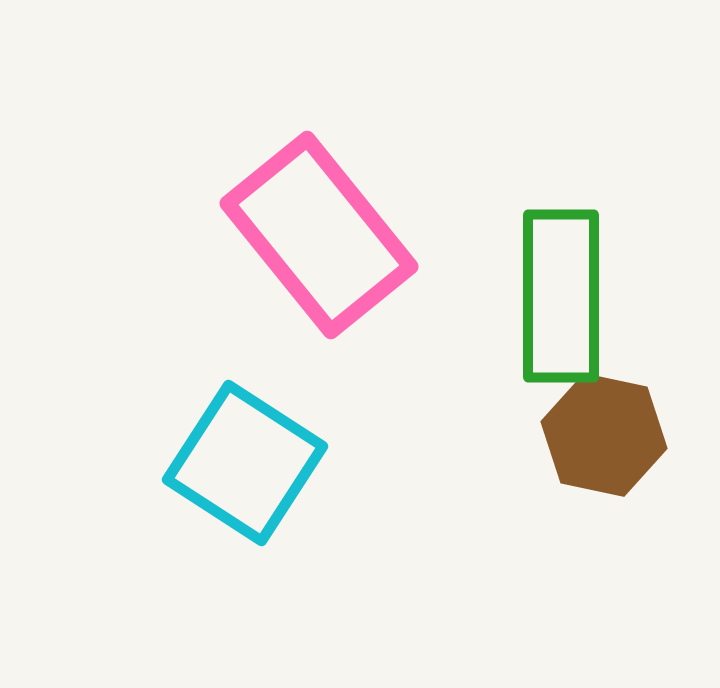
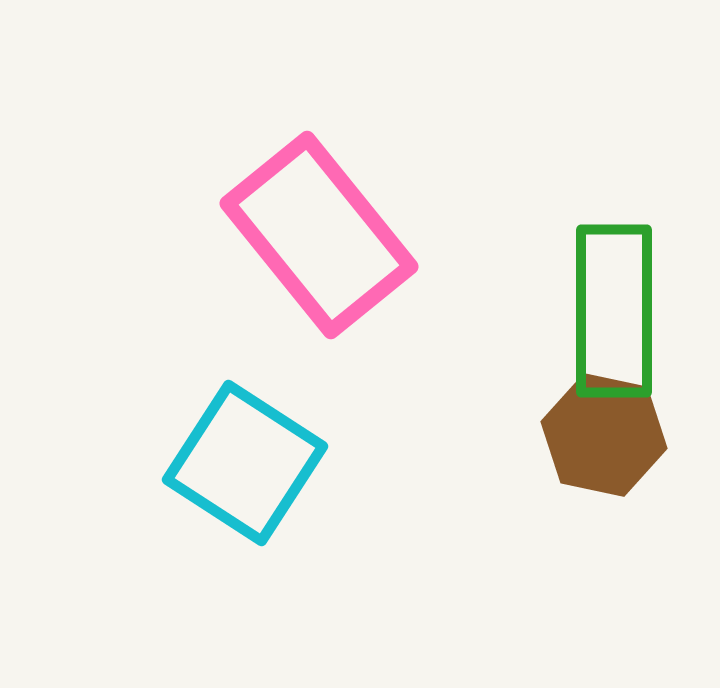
green rectangle: moved 53 px right, 15 px down
